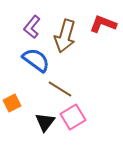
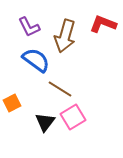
purple L-shape: moved 3 px left; rotated 65 degrees counterclockwise
